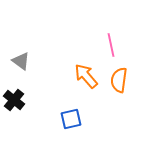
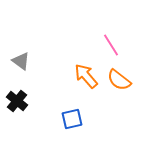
pink line: rotated 20 degrees counterclockwise
orange semicircle: rotated 60 degrees counterclockwise
black cross: moved 3 px right, 1 px down
blue square: moved 1 px right
